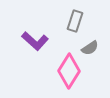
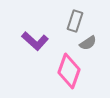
gray semicircle: moved 2 px left, 5 px up
pink diamond: rotated 12 degrees counterclockwise
